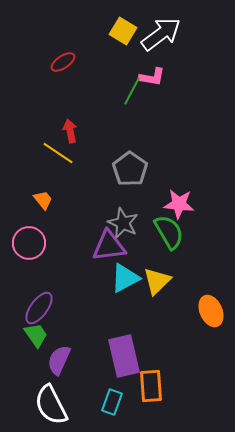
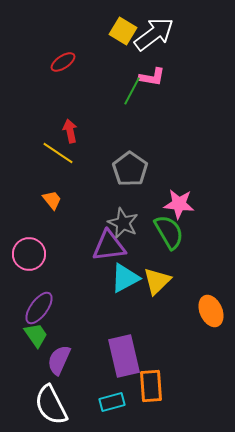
white arrow: moved 7 px left
orange trapezoid: moved 9 px right
pink circle: moved 11 px down
cyan rectangle: rotated 55 degrees clockwise
